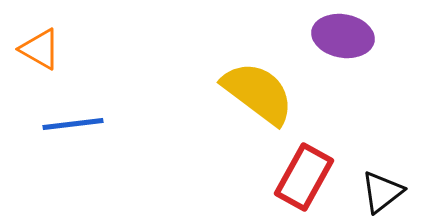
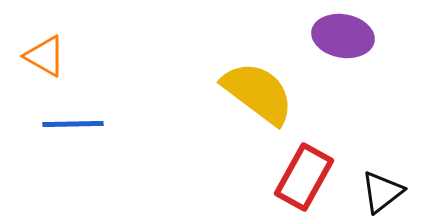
orange triangle: moved 5 px right, 7 px down
blue line: rotated 6 degrees clockwise
